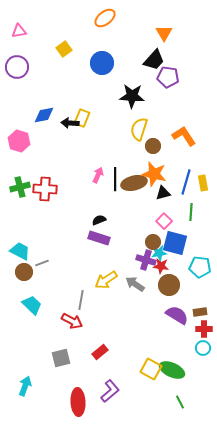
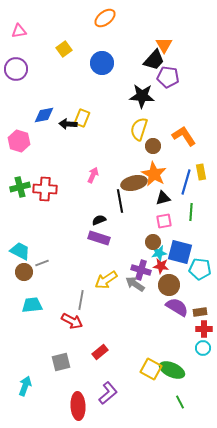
orange triangle at (164, 33): moved 12 px down
purple circle at (17, 67): moved 1 px left, 2 px down
black star at (132, 96): moved 10 px right
black arrow at (70, 123): moved 2 px left, 1 px down
orange star at (154, 174): rotated 15 degrees clockwise
pink arrow at (98, 175): moved 5 px left
black line at (115, 179): moved 5 px right, 22 px down; rotated 10 degrees counterclockwise
yellow rectangle at (203, 183): moved 2 px left, 11 px up
black triangle at (163, 193): moved 5 px down
pink square at (164, 221): rotated 35 degrees clockwise
blue square at (175, 243): moved 5 px right, 9 px down
purple cross at (146, 260): moved 5 px left, 10 px down
cyan pentagon at (200, 267): moved 2 px down
cyan trapezoid at (32, 305): rotated 50 degrees counterclockwise
purple semicircle at (177, 315): moved 8 px up
gray square at (61, 358): moved 4 px down
purple L-shape at (110, 391): moved 2 px left, 2 px down
red ellipse at (78, 402): moved 4 px down
